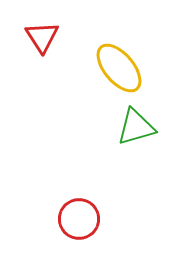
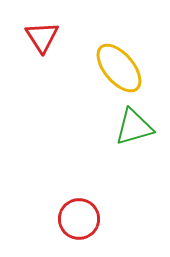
green triangle: moved 2 px left
